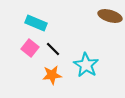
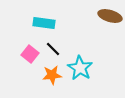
cyan rectangle: moved 8 px right; rotated 15 degrees counterclockwise
pink square: moved 6 px down
cyan star: moved 6 px left, 3 px down
